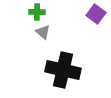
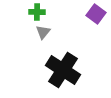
gray triangle: rotated 28 degrees clockwise
black cross: rotated 20 degrees clockwise
